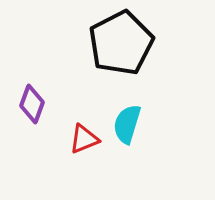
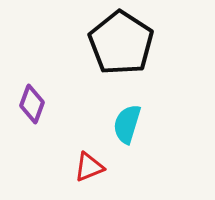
black pentagon: rotated 12 degrees counterclockwise
red triangle: moved 5 px right, 28 px down
